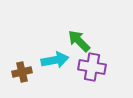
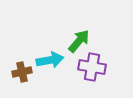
green arrow: rotated 85 degrees clockwise
cyan arrow: moved 5 px left
